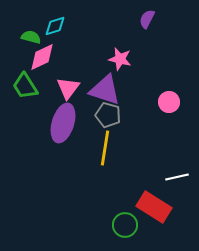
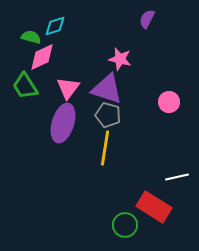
purple triangle: moved 2 px right, 1 px up
